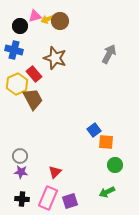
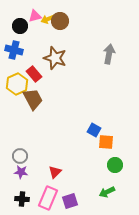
gray arrow: rotated 18 degrees counterclockwise
blue square: rotated 24 degrees counterclockwise
